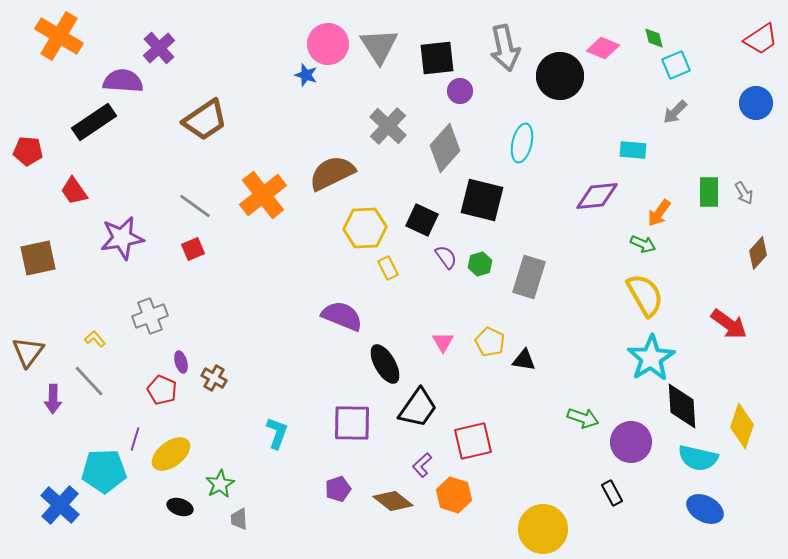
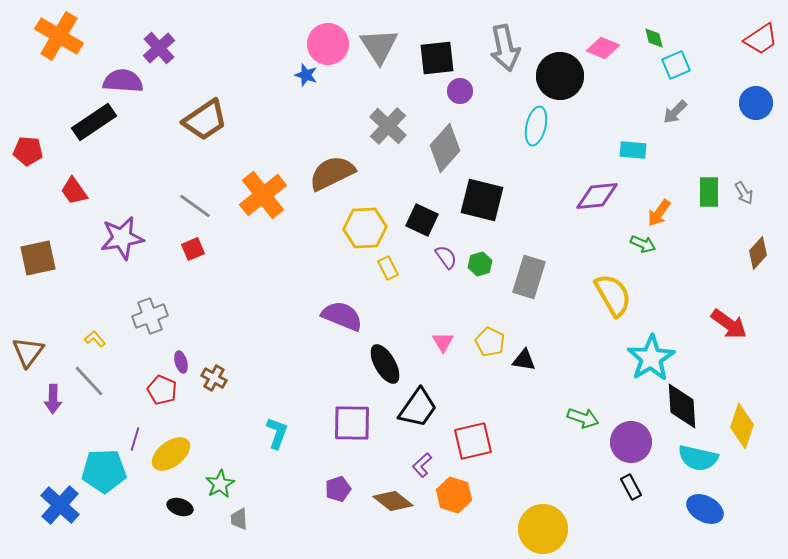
cyan ellipse at (522, 143): moved 14 px right, 17 px up
yellow semicircle at (645, 295): moved 32 px left
black rectangle at (612, 493): moved 19 px right, 6 px up
